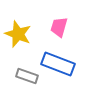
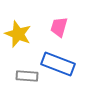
gray rectangle: rotated 15 degrees counterclockwise
